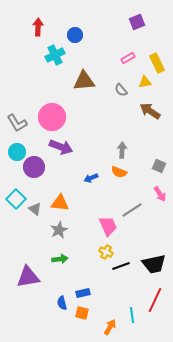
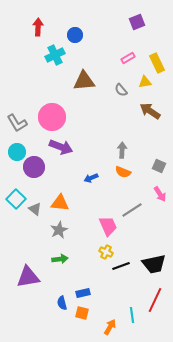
orange semicircle: moved 4 px right
